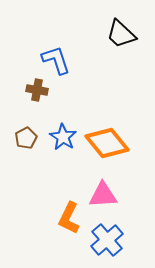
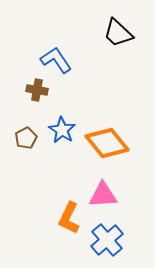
black trapezoid: moved 3 px left, 1 px up
blue L-shape: rotated 16 degrees counterclockwise
blue star: moved 1 px left, 7 px up
